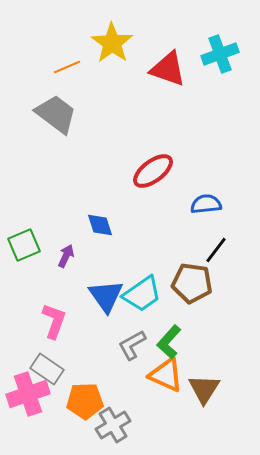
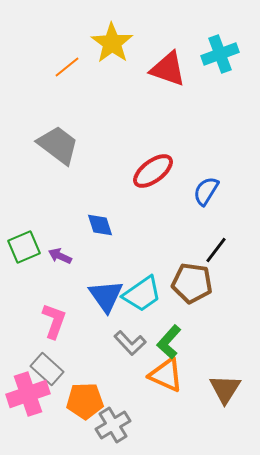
orange line: rotated 16 degrees counterclockwise
gray trapezoid: moved 2 px right, 31 px down
blue semicircle: moved 13 px up; rotated 52 degrees counterclockwise
green square: moved 2 px down
purple arrow: moved 6 px left; rotated 90 degrees counterclockwise
gray L-shape: moved 2 px left, 2 px up; rotated 104 degrees counterclockwise
gray rectangle: rotated 8 degrees clockwise
brown triangle: moved 21 px right
